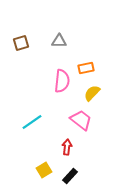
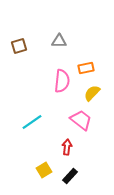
brown square: moved 2 px left, 3 px down
